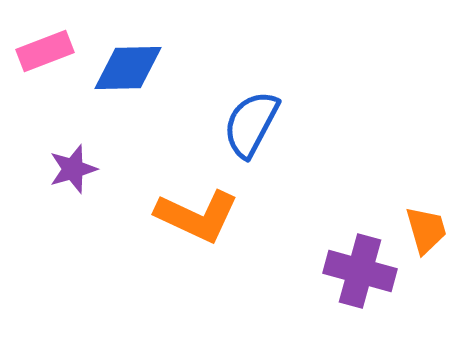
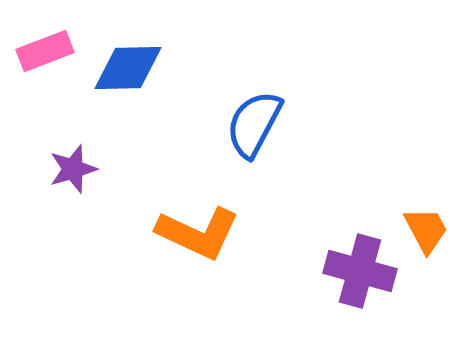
blue semicircle: moved 3 px right
orange L-shape: moved 1 px right, 17 px down
orange trapezoid: rotated 12 degrees counterclockwise
